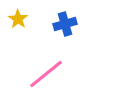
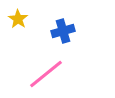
blue cross: moved 2 px left, 7 px down
